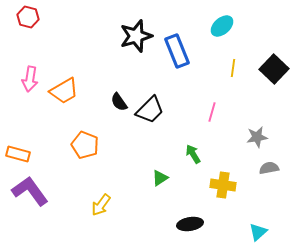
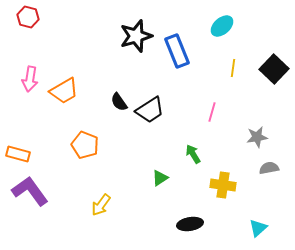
black trapezoid: rotated 12 degrees clockwise
cyan triangle: moved 4 px up
